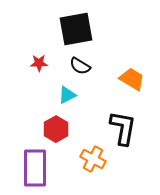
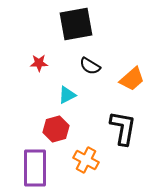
black square: moved 5 px up
black semicircle: moved 10 px right
orange trapezoid: rotated 108 degrees clockwise
red hexagon: rotated 15 degrees clockwise
orange cross: moved 7 px left, 1 px down
